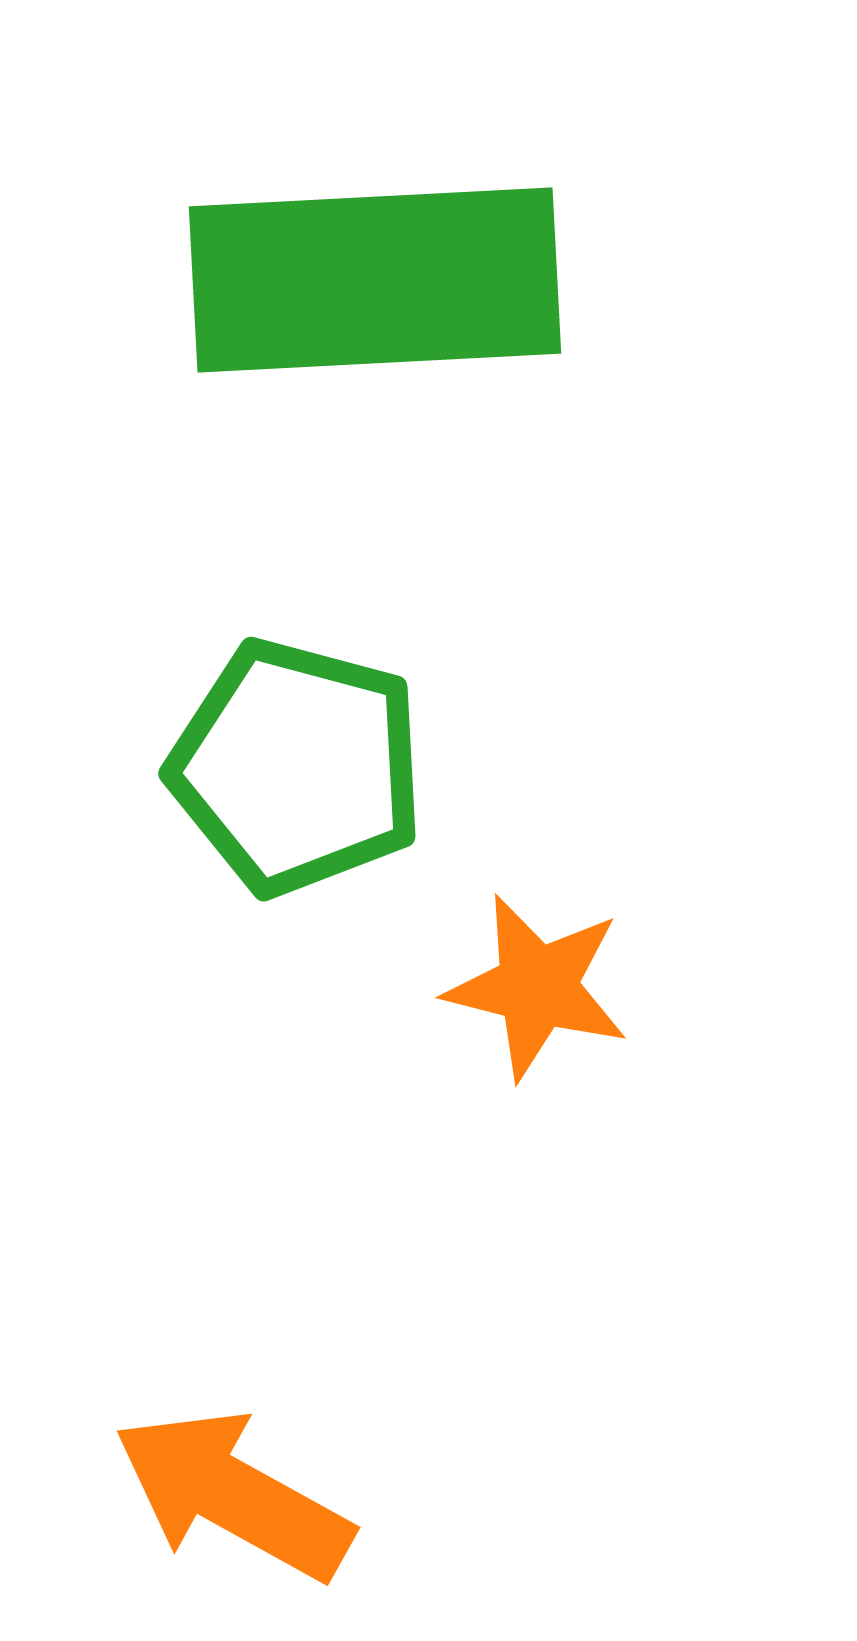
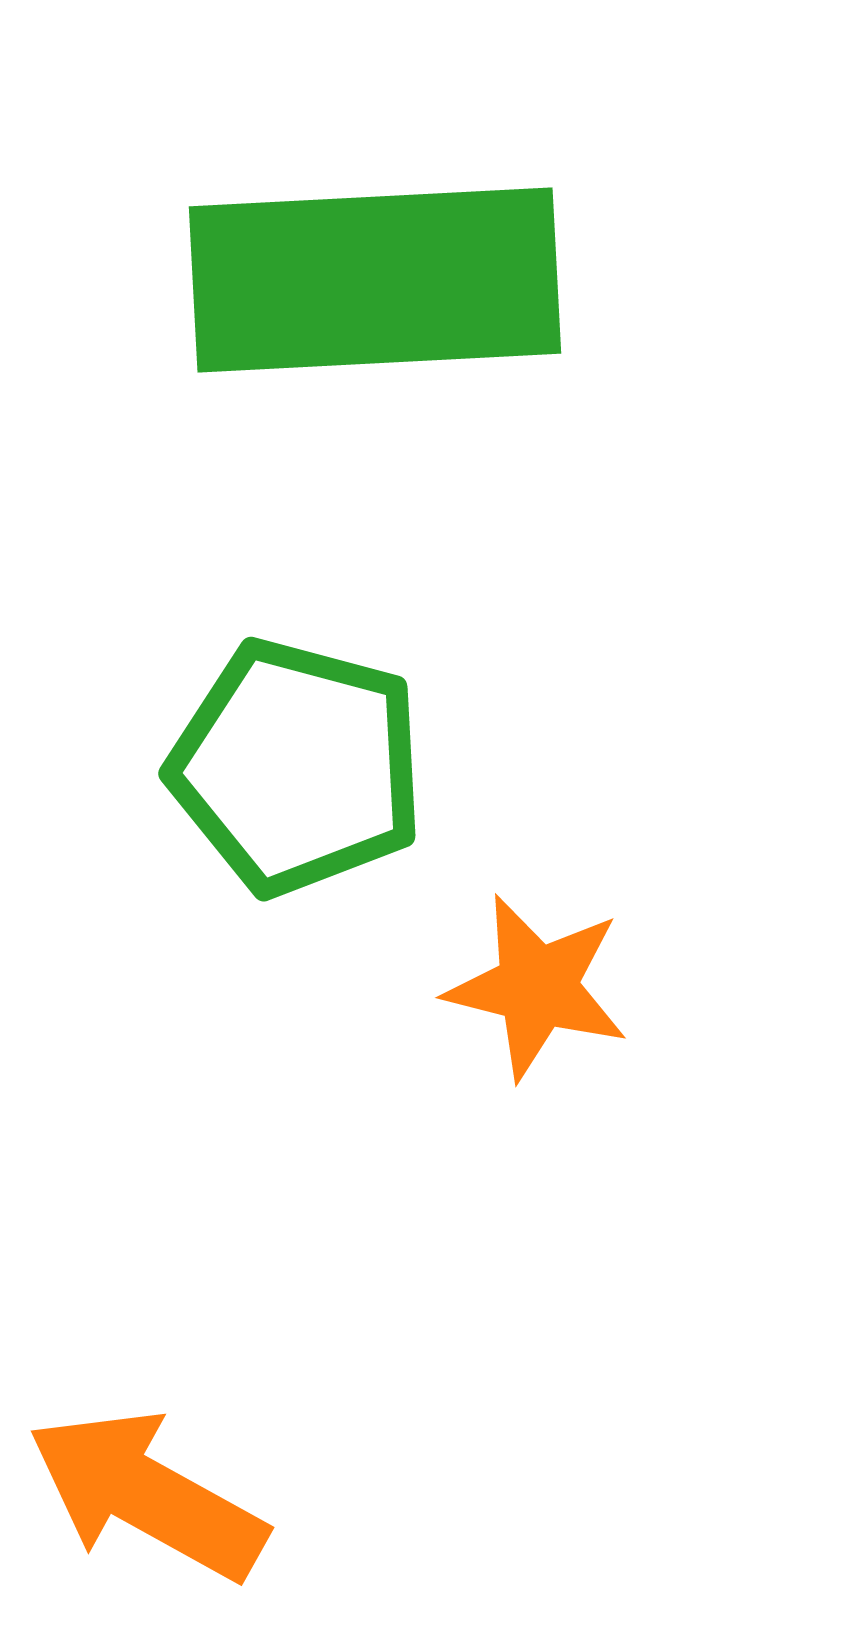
orange arrow: moved 86 px left
